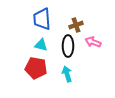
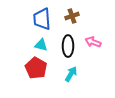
brown cross: moved 4 px left, 9 px up
red pentagon: rotated 20 degrees clockwise
cyan arrow: moved 4 px right; rotated 49 degrees clockwise
